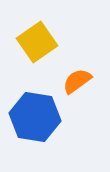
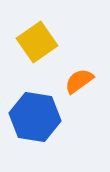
orange semicircle: moved 2 px right
